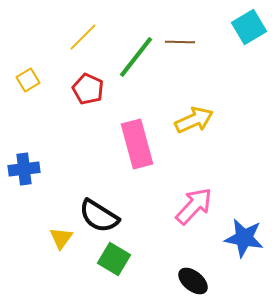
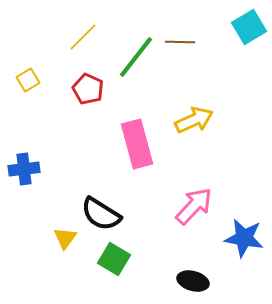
black semicircle: moved 2 px right, 2 px up
yellow triangle: moved 4 px right
black ellipse: rotated 24 degrees counterclockwise
